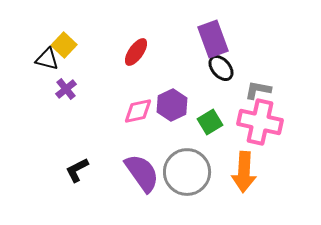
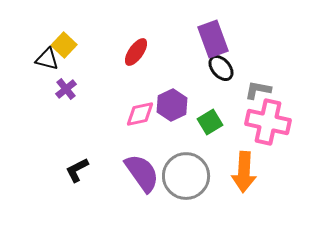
pink diamond: moved 2 px right, 3 px down
pink cross: moved 8 px right
gray circle: moved 1 px left, 4 px down
